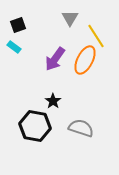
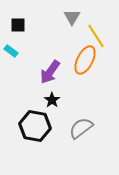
gray triangle: moved 2 px right, 1 px up
black square: rotated 21 degrees clockwise
cyan rectangle: moved 3 px left, 4 px down
purple arrow: moved 5 px left, 13 px down
black star: moved 1 px left, 1 px up
gray semicircle: rotated 55 degrees counterclockwise
